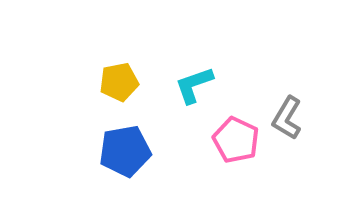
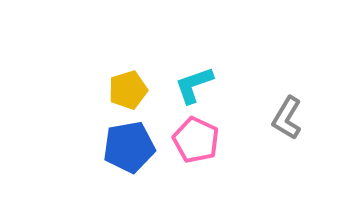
yellow pentagon: moved 9 px right, 8 px down; rotated 6 degrees counterclockwise
pink pentagon: moved 40 px left
blue pentagon: moved 4 px right, 4 px up
